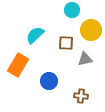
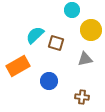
brown square: moved 10 px left; rotated 14 degrees clockwise
orange rectangle: moved 1 px down; rotated 30 degrees clockwise
brown cross: moved 1 px right, 1 px down
